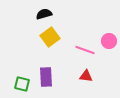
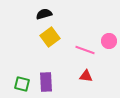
purple rectangle: moved 5 px down
